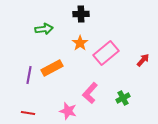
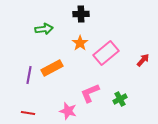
pink L-shape: rotated 25 degrees clockwise
green cross: moved 3 px left, 1 px down
